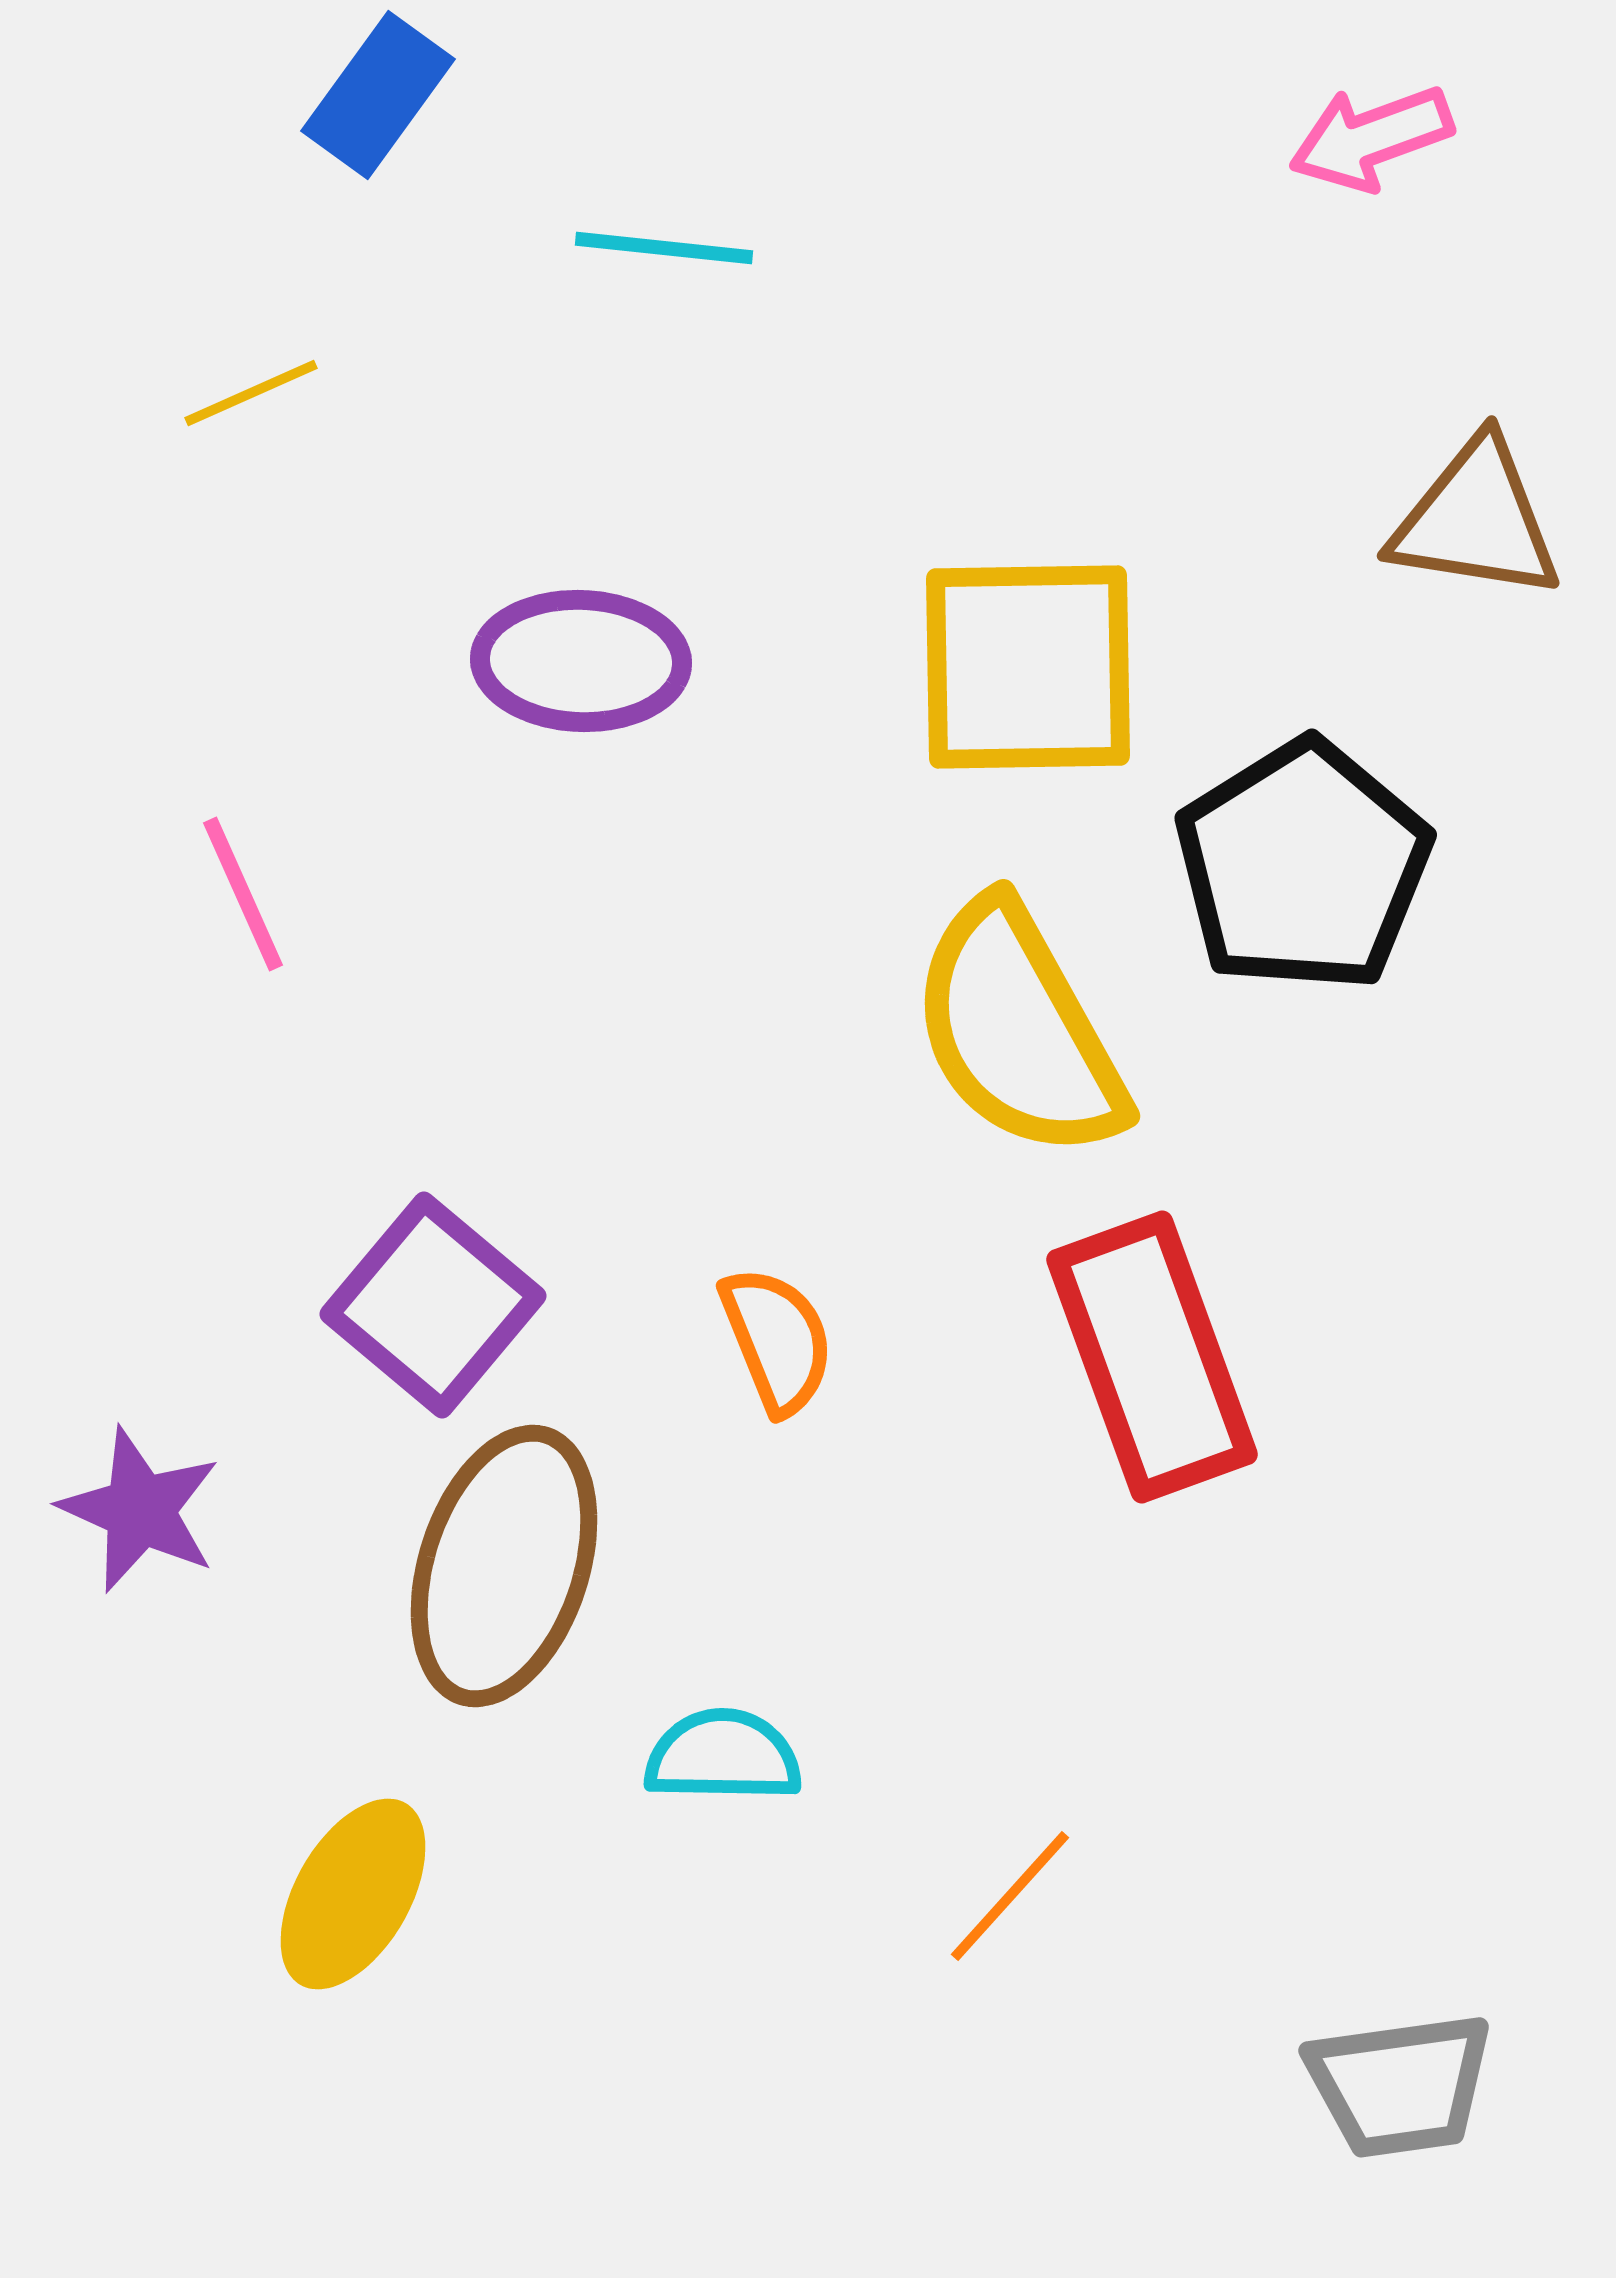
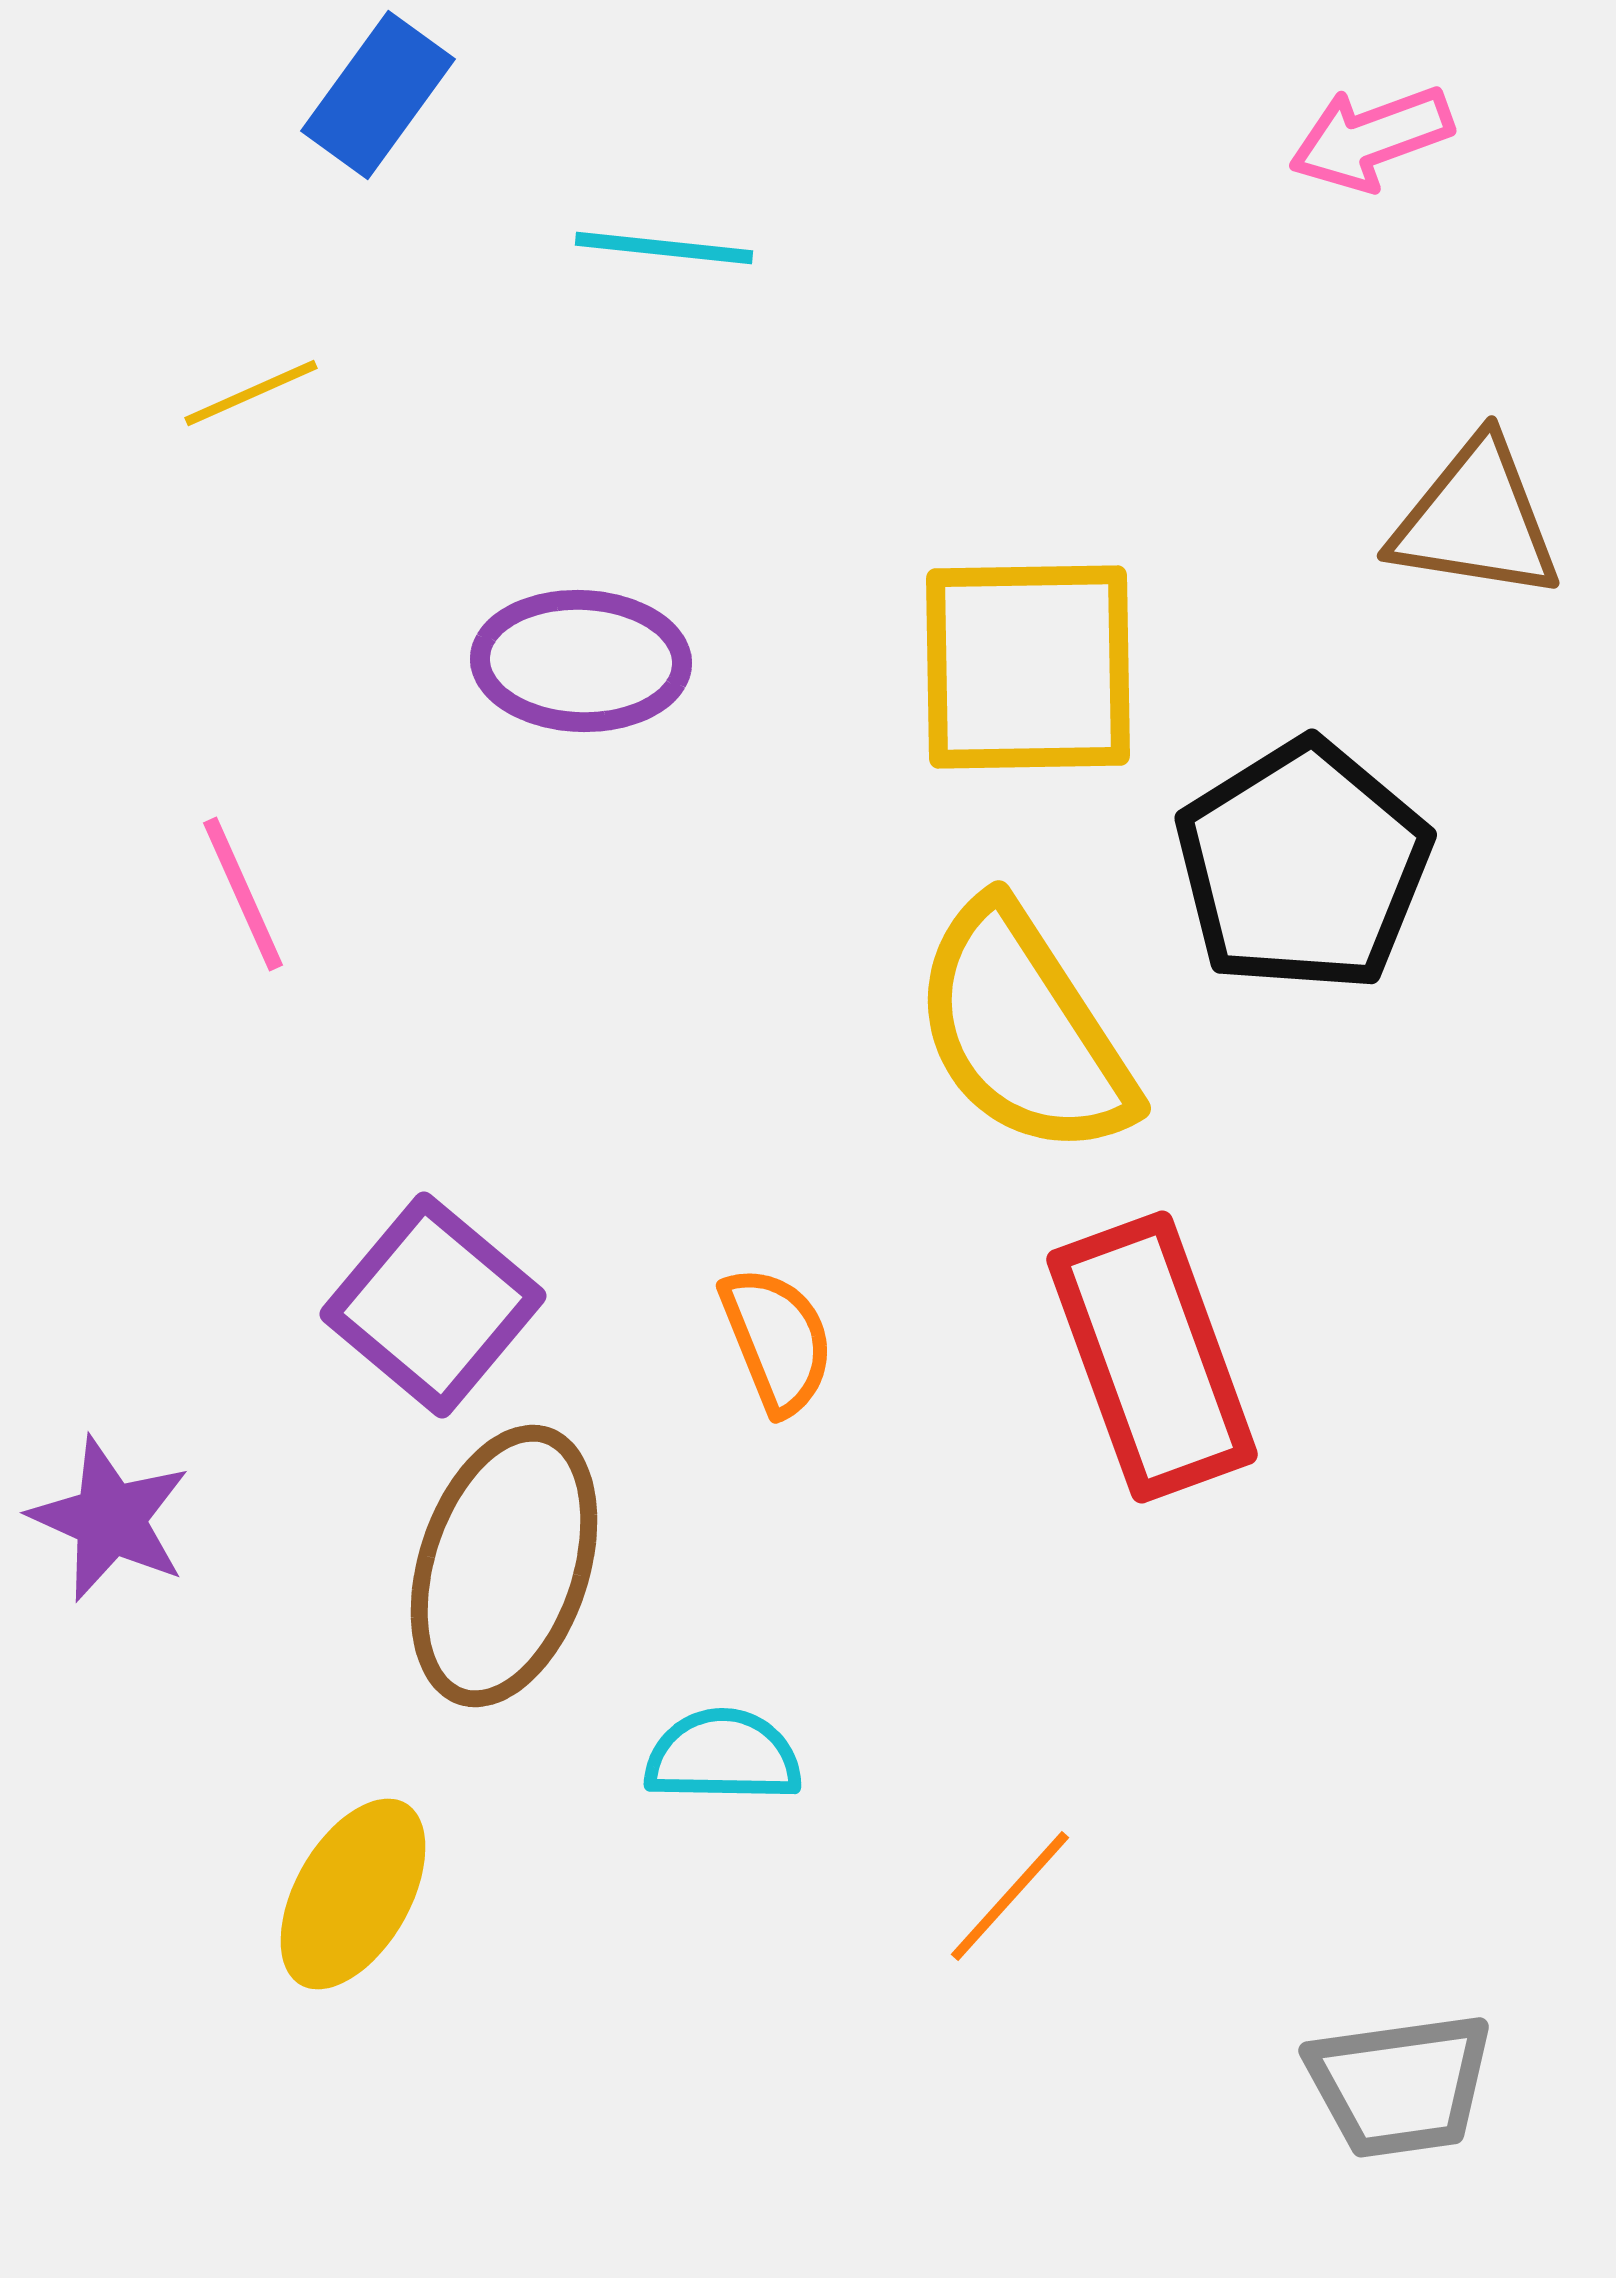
yellow semicircle: moved 5 px right; rotated 4 degrees counterclockwise
purple star: moved 30 px left, 9 px down
